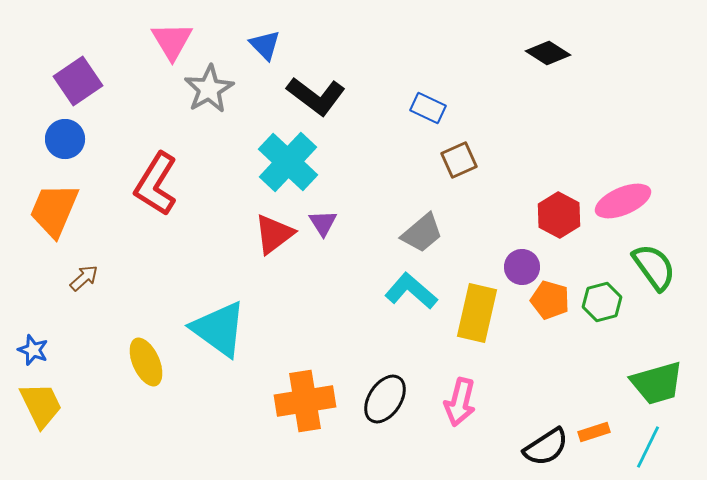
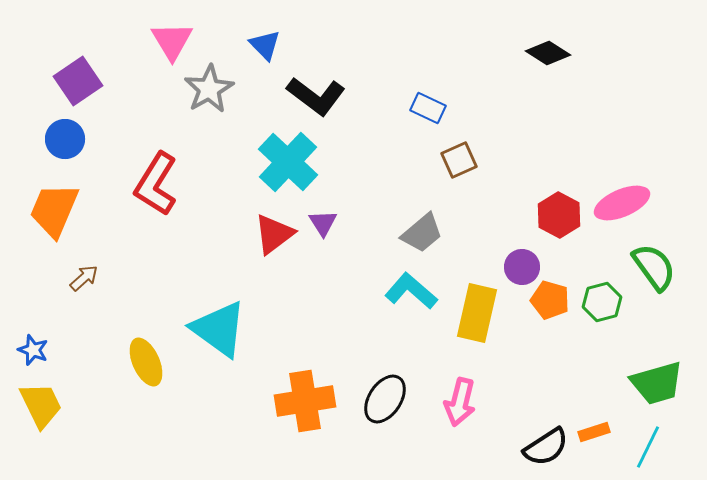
pink ellipse: moved 1 px left, 2 px down
